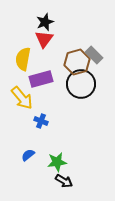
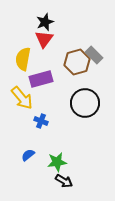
black circle: moved 4 px right, 19 px down
